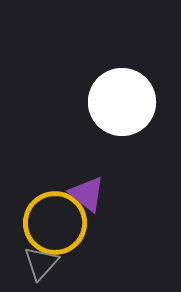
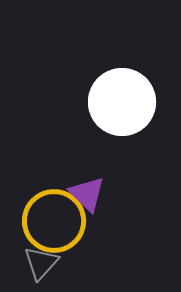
purple triangle: rotated 6 degrees clockwise
yellow circle: moved 1 px left, 2 px up
